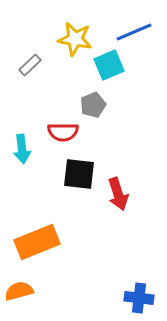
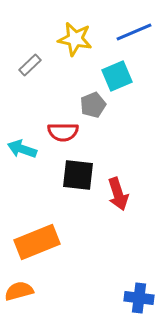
cyan square: moved 8 px right, 11 px down
cyan arrow: rotated 116 degrees clockwise
black square: moved 1 px left, 1 px down
